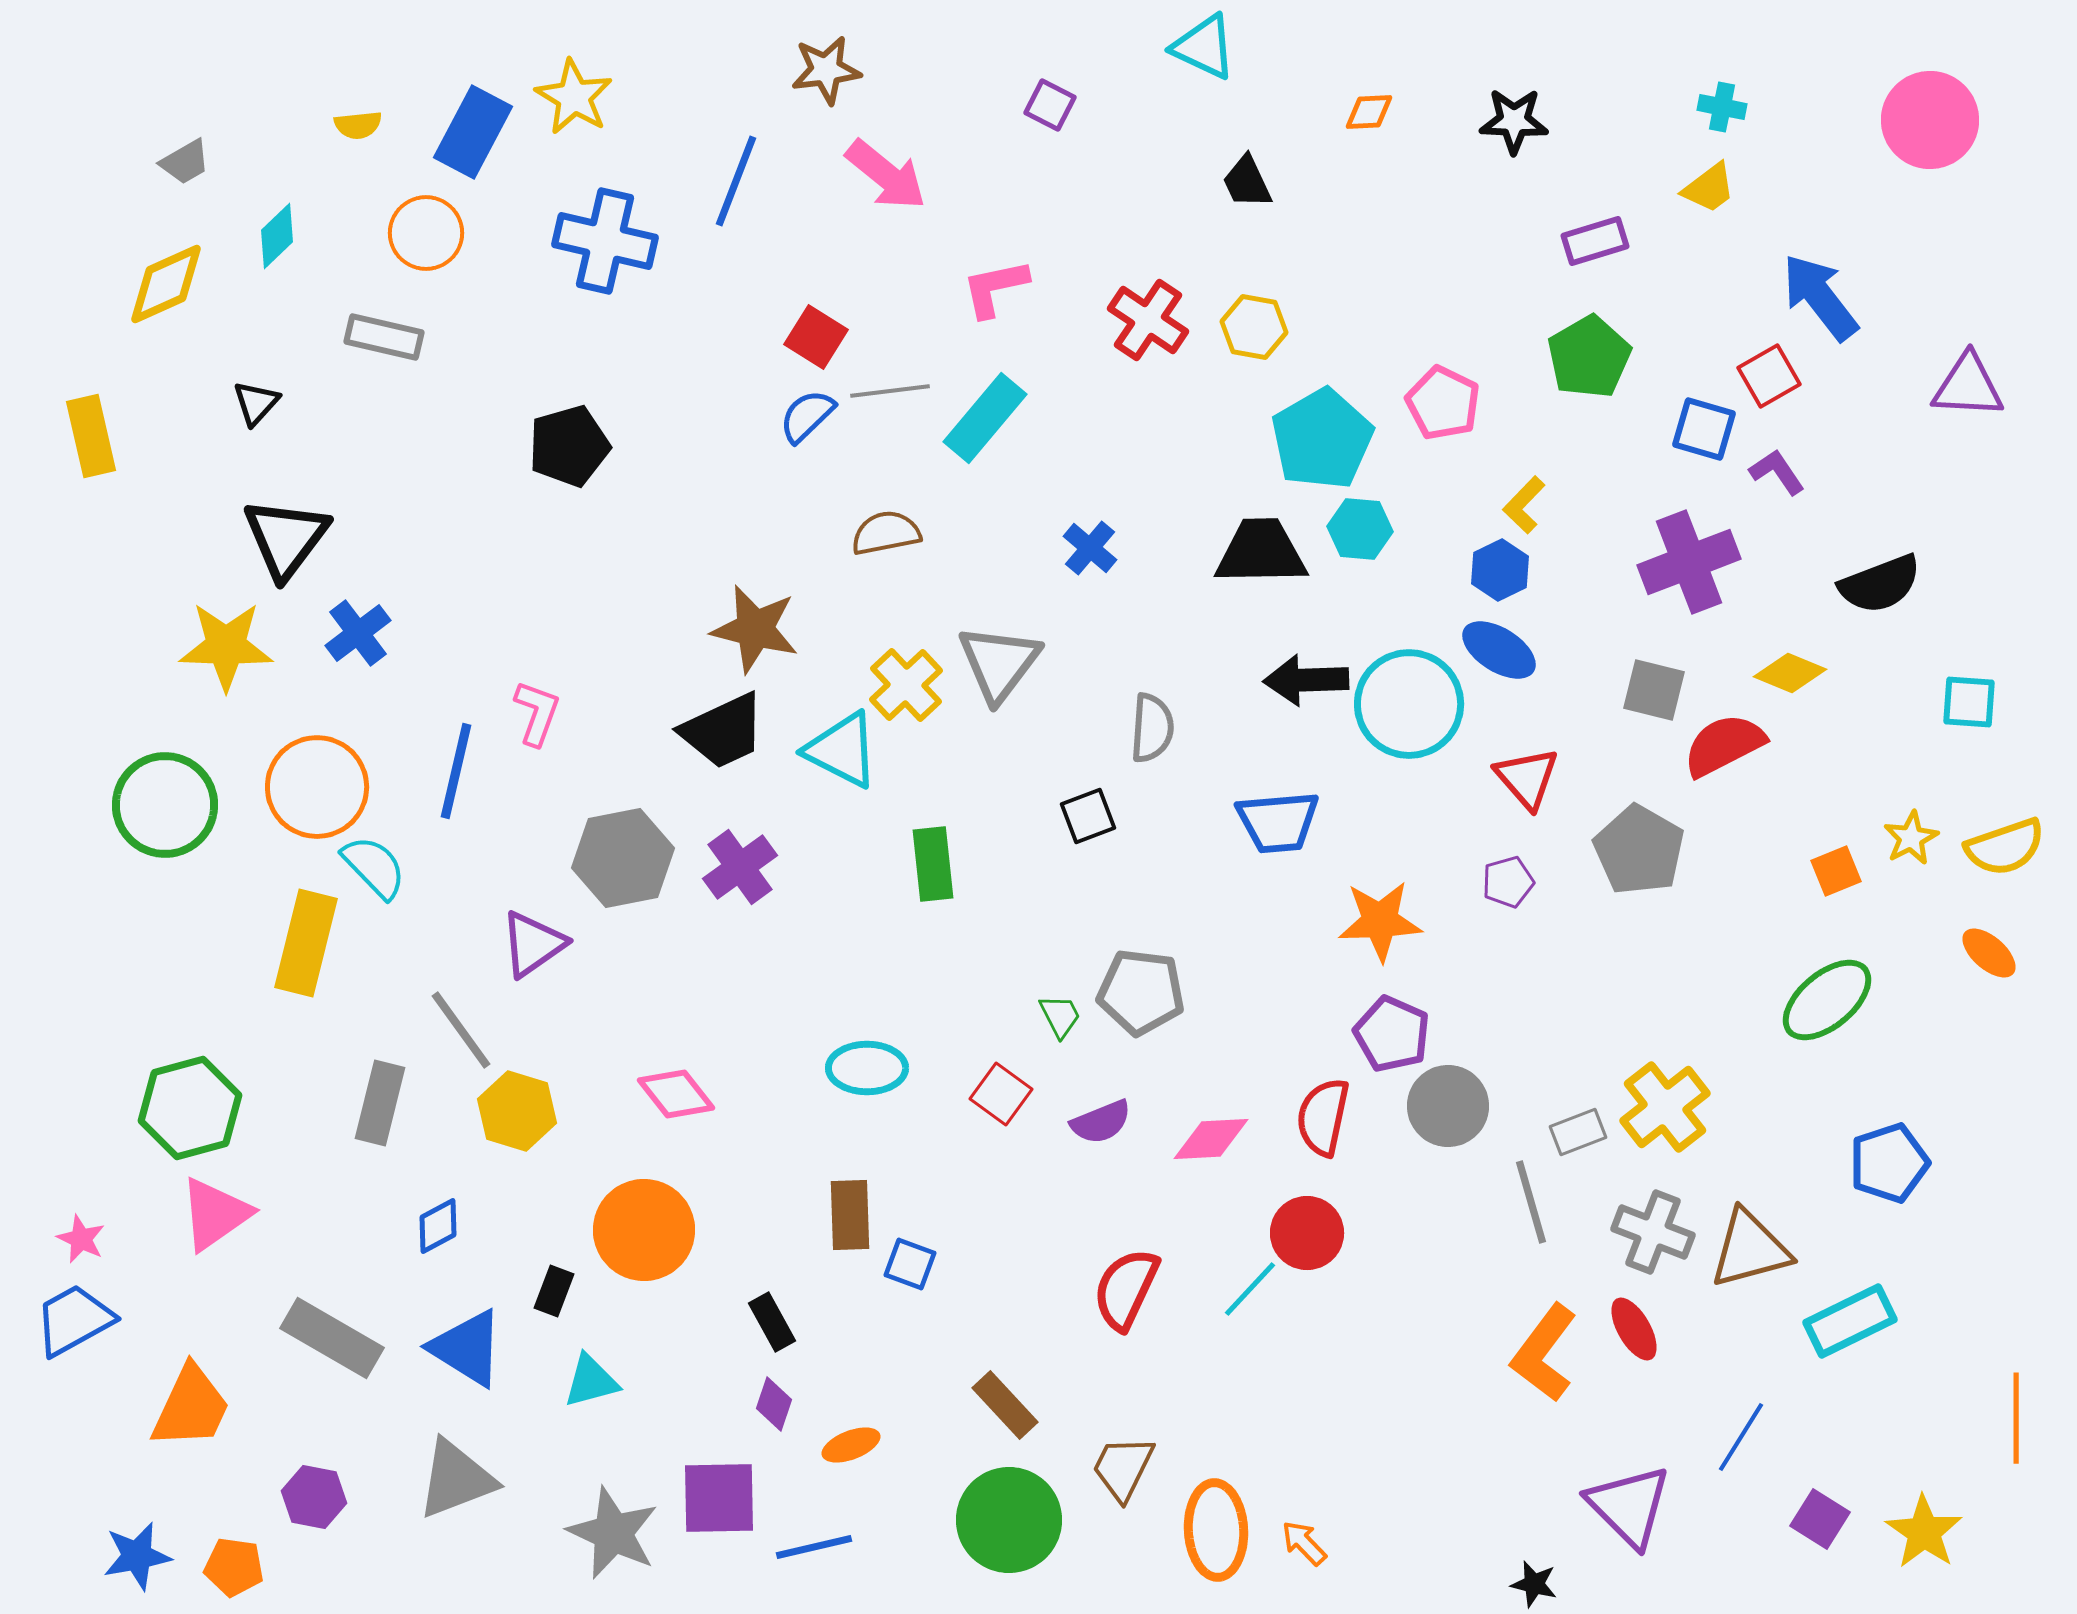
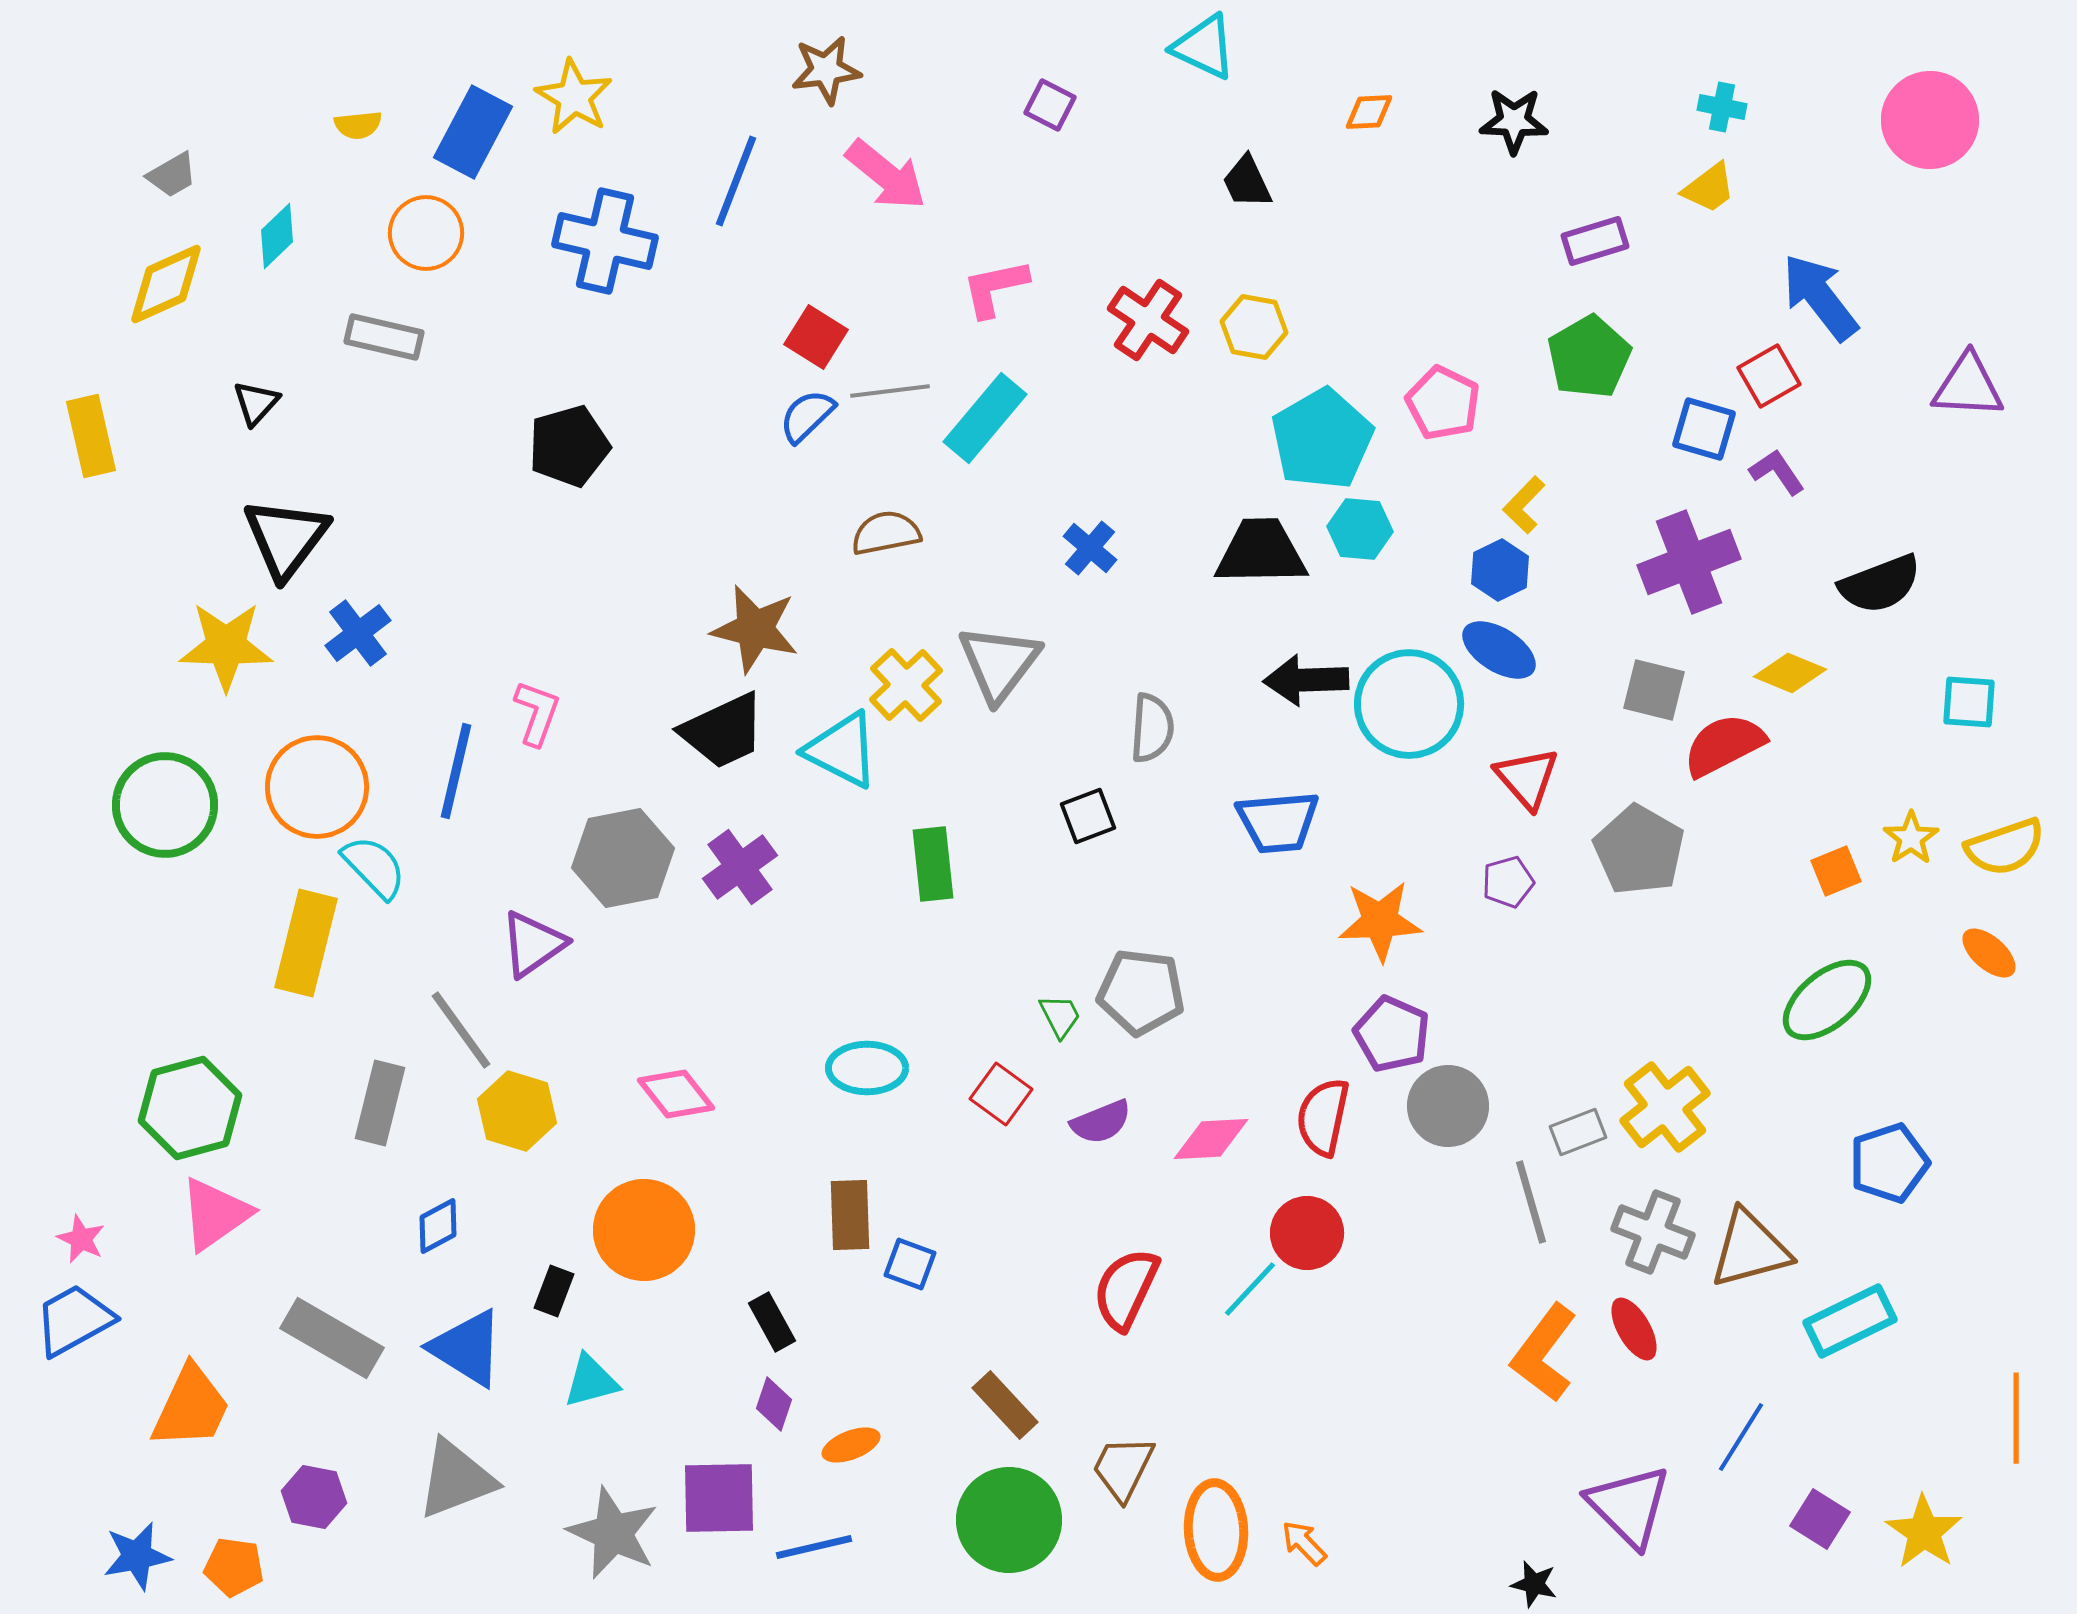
gray trapezoid at (185, 162): moved 13 px left, 13 px down
yellow star at (1911, 838): rotated 6 degrees counterclockwise
